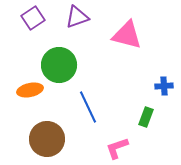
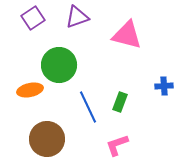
green rectangle: moved 26 px left, 15 px up
pink L-shape: moved 3 px up
